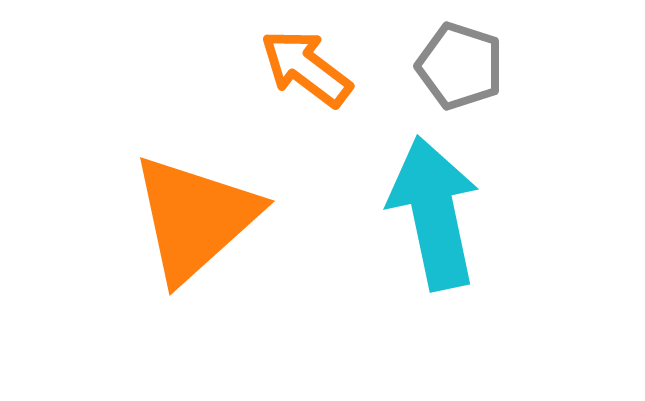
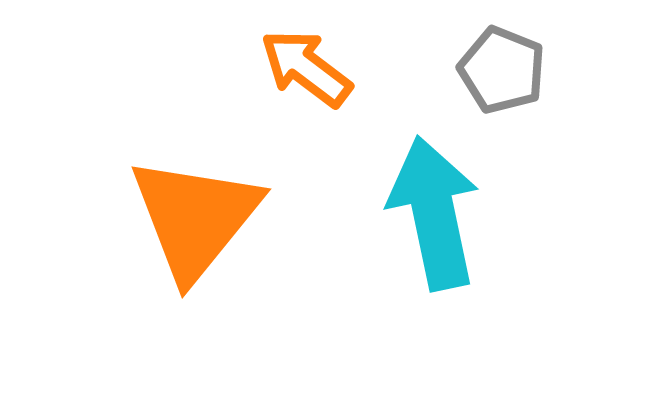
gray pentagon: moved 42 px right, 4 px down; rotated 4 degrees clockwise
orange triangle: rotated 9 degrees counterclockwise
